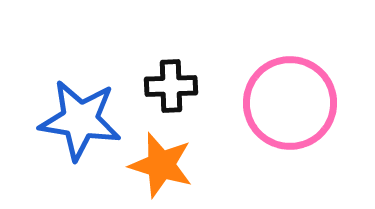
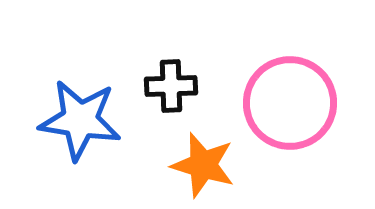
orange star: moved 42 px right
